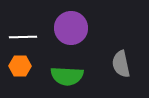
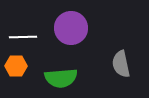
orange hexagon: moved 4 px left
green semicircle: moved 6 px left, 2 px down; rotated 8 degrees counterclockwise
